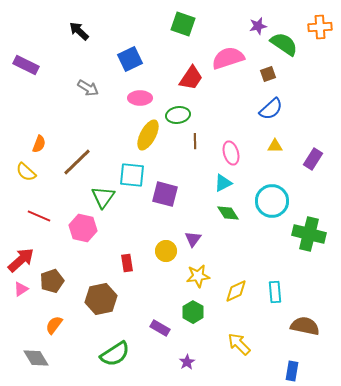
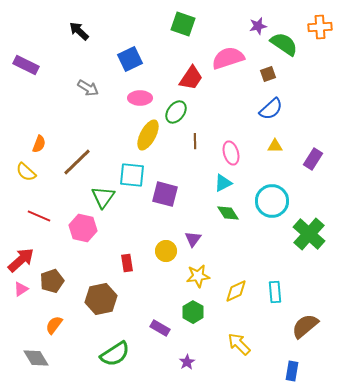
green ellipse at (178, 115): moved 2 px left, 3 px up; rotated 45 degrees counterclockwise
green cross at (309, 234): rotated 28 degrees clockwise
brown semicircle at (305, 326): rotated 52 degrees counterclockwise
